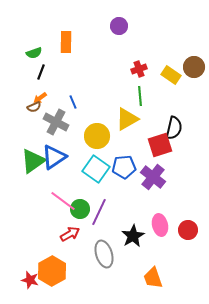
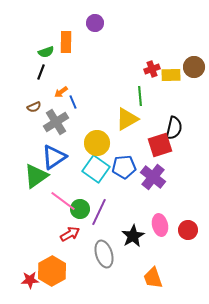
purple circle: moved 24 px left, 3 px up
green semicircle: moved 12 px right, 1 px up
red cross: moved 13 px right
yellow rectangle: rotated 36 degrees counterclockwise
orange arrow: moved 21 px right, 6 px up
gray cross: rotated 30 degrees clockwise
yellow circle: moved 7 px down
green triangle: moved 3 px right, 15 px down
red star: rotated 18 degrees counterclockwise
